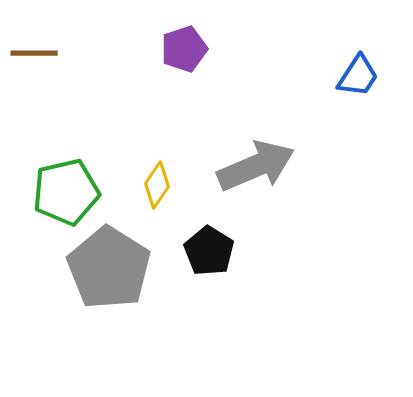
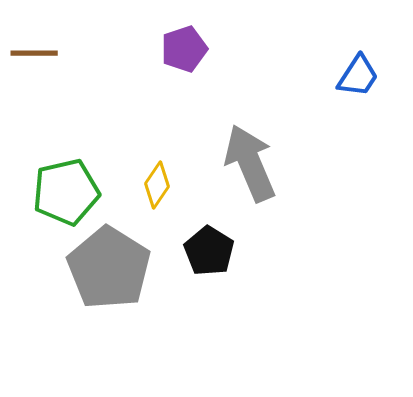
gray arrow: moved 6 px left, 3 px up; rotated 90 degrees counterclockwise
